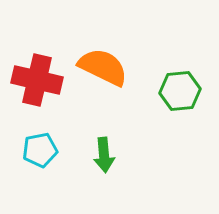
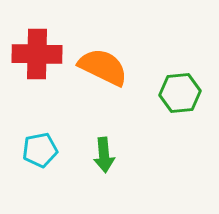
red cross: moved 26 px up; rotated 12 degrees counterclockwise
green hexagon: moved 2 px down
